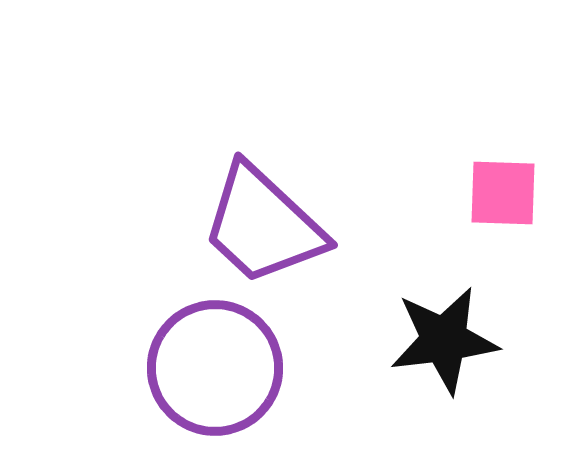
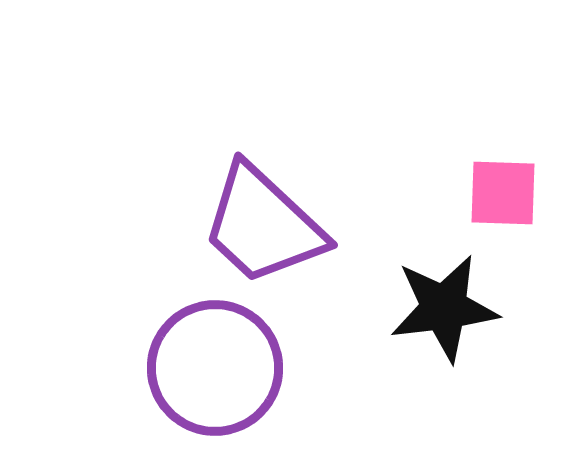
black star: moved 32 px up
